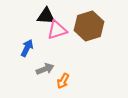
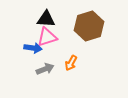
black triangle: moved 3 px down
pink triangle: moved 10 px left, 7 px down
blue arrow: moved 6 px right; rotated 72 degrees clockwise
orange arrow: moved 8 px right, 18 px up
